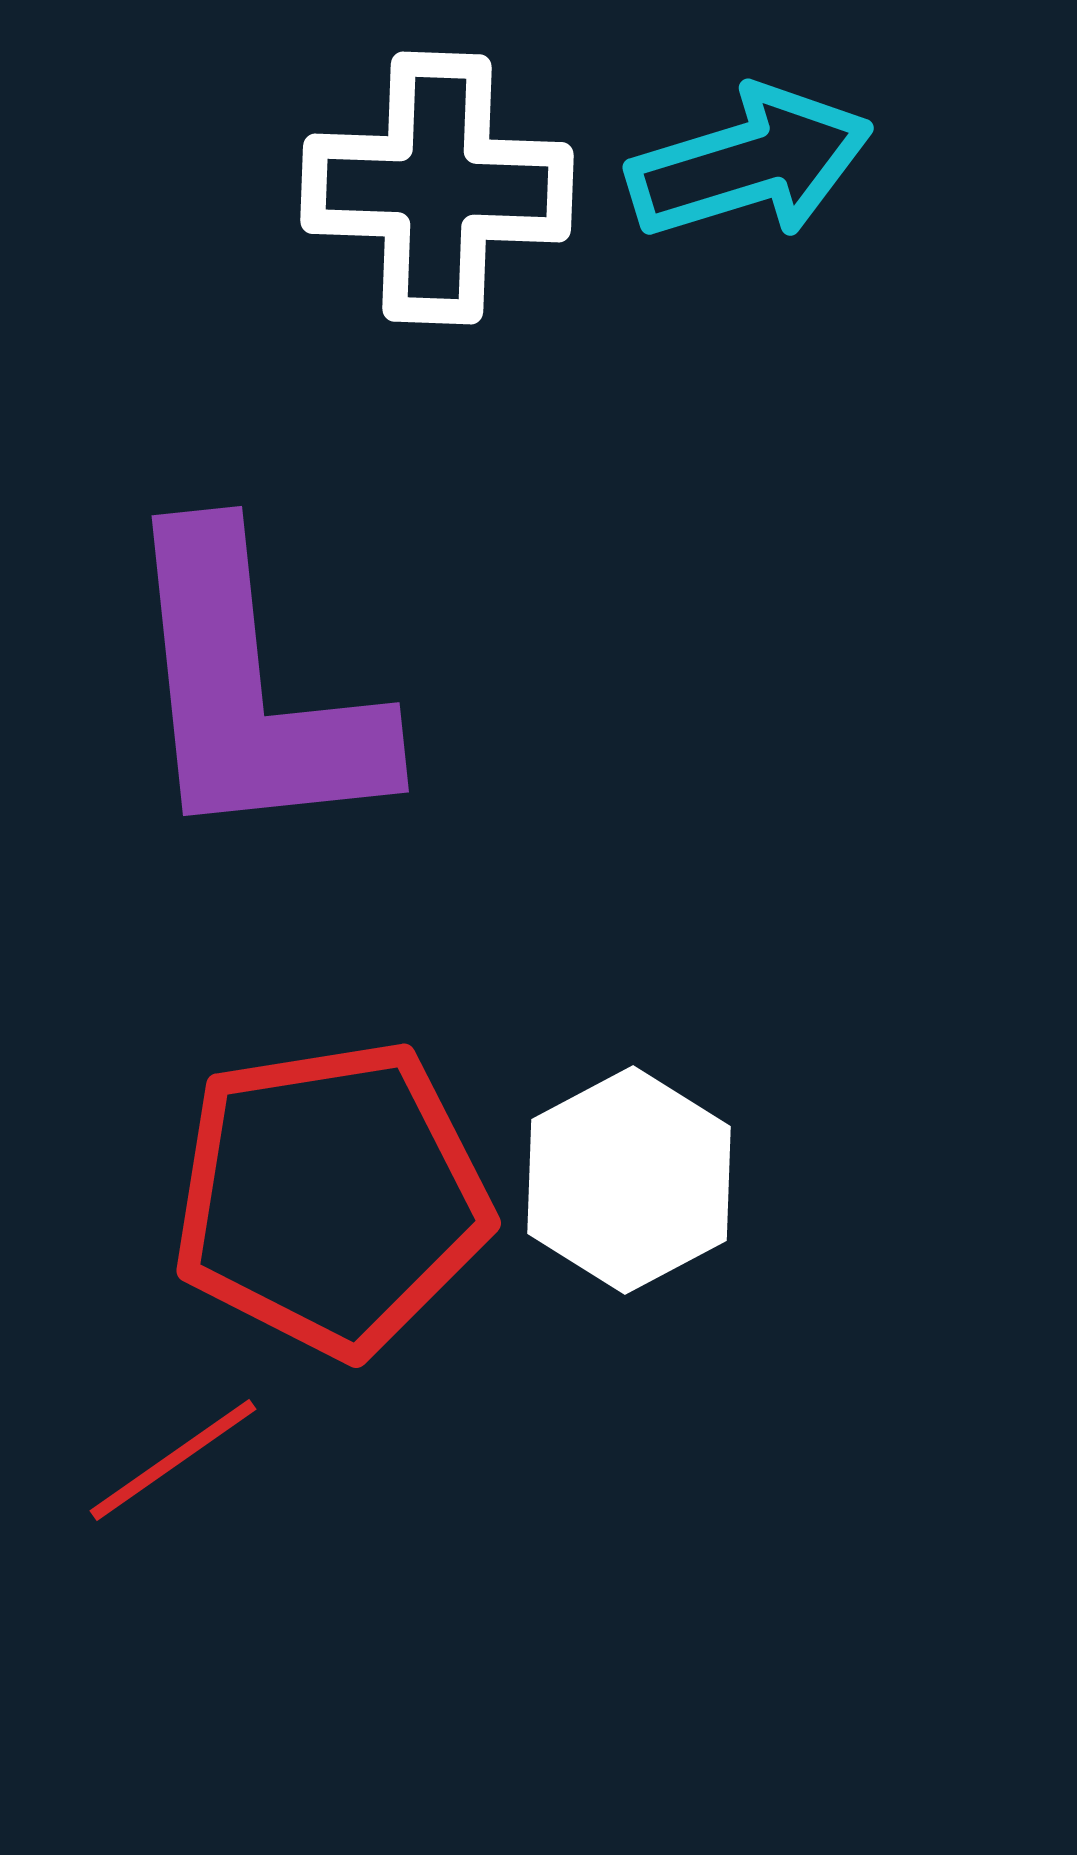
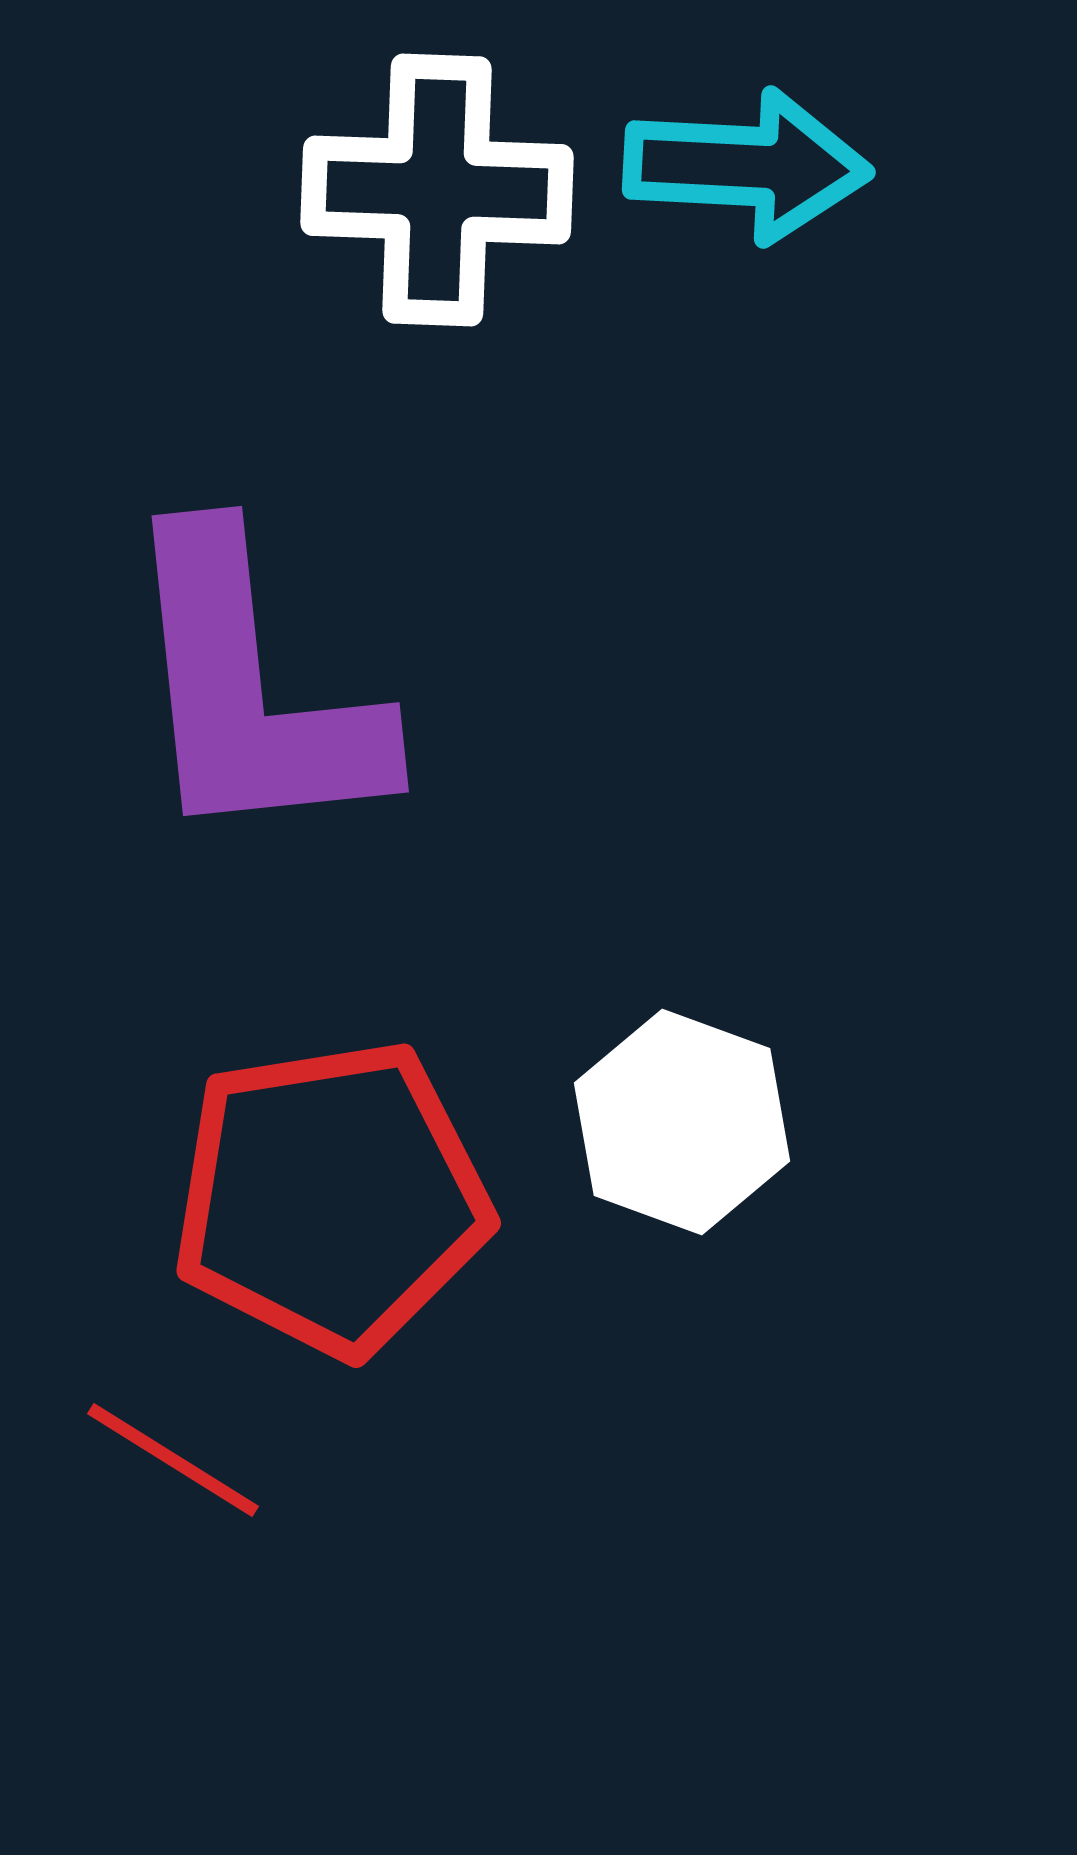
cyan arrow: moved 3 px left, 3 px down; rotated 20 degrees clockwise
white cross: moved 2 px down
white hexagon: moved 53 px right, 58 px up; rotated 12 degrees counterclockwise
red line: rotated 67 degrees clockwise
